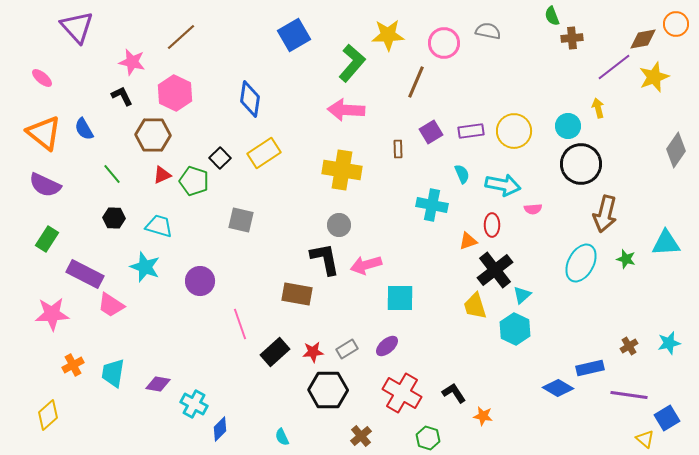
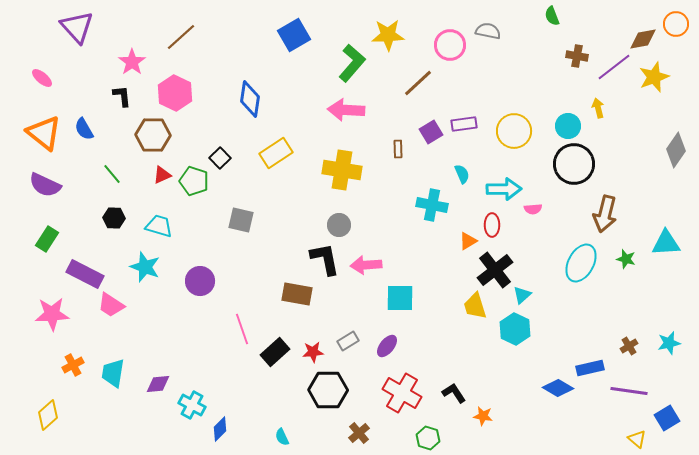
brown cross at (572, 38): moved 5 px right, 18 px down; rotated 15 degrees clockwise
pink circle at (444, 43): moved 6 px right, 2 px down
pink star at (132, 62): rotated 24 degrees clockwise
brown line at (416, 82): moved 2 px right, 1 px down; rotated 24 degrees clockwise
black L-shape at (122, 96): rotated 20 degrees clockwise
purple rectangle at (471, 131): moved 7 px left, 7 px up
yellow rectangle at (264, 153): moved 12 px right
black circle at (581, 164): moved 7 px left
cyan arrow at (503, 185): moved 1 px right, 4 px down; rotated 12 degrees counterclockwise
orange triangle at (468, 241): rotated 12 degrees counterclockwise
pink arrow at (366, 265): rotated 12 degrees clockwise
pink line at (240, 324): moved 2 px right, 5 px down
purple ellipse at (387, 346): rotated 10 degrees counterclockwise
gray rectangle at (347, 349): moved 1 px right, 8 px up
purple diamond at (158, 384): rotated 15 degrees counterclockwise
purple line at (629, 395): moved 4 px up
cyan cross at (194, 404): moved 2 px left, 1 px down
brown cross at (361, 436): moved 2 px left, 3 px up
yellow triangle at (645, 439): moved 8 px left
